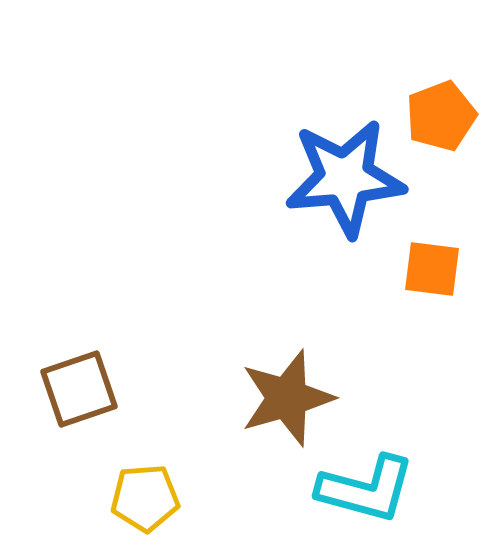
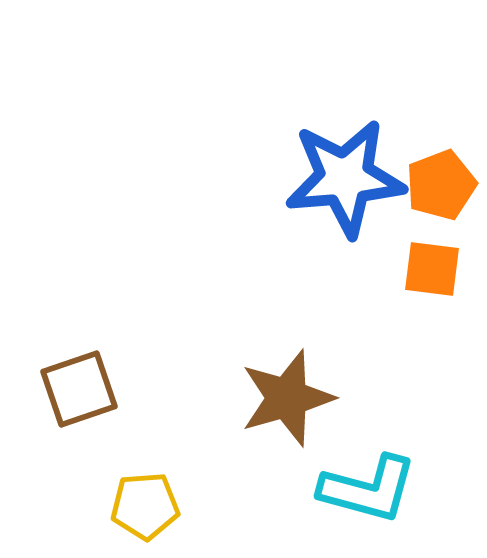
orange pentagon: moved 69 px down
cyan L-shape: moved 2 px right
yellow pentagon: moved 8 px down
